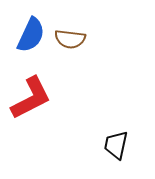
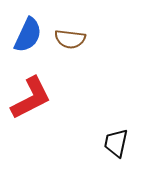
blue semicircle: moved 3 px left
black trapezoid: moved 2 px up
